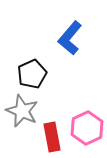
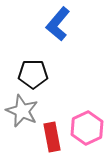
blue L-shape: moved 12 px left, 14 px up
black pentagon: moved 1 px right; rotated 24 degrees clockwise
